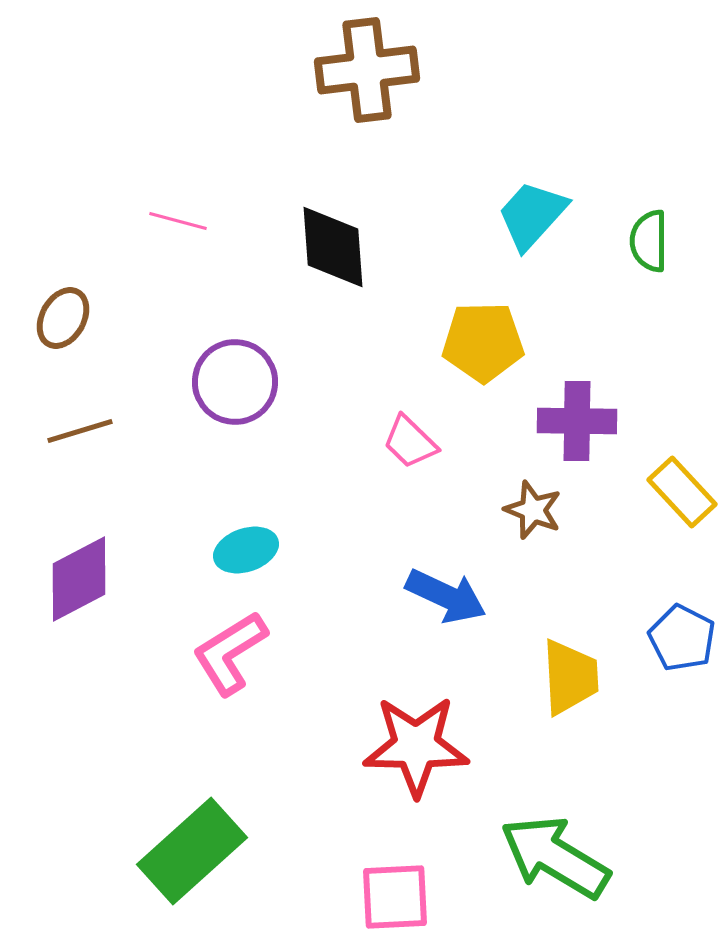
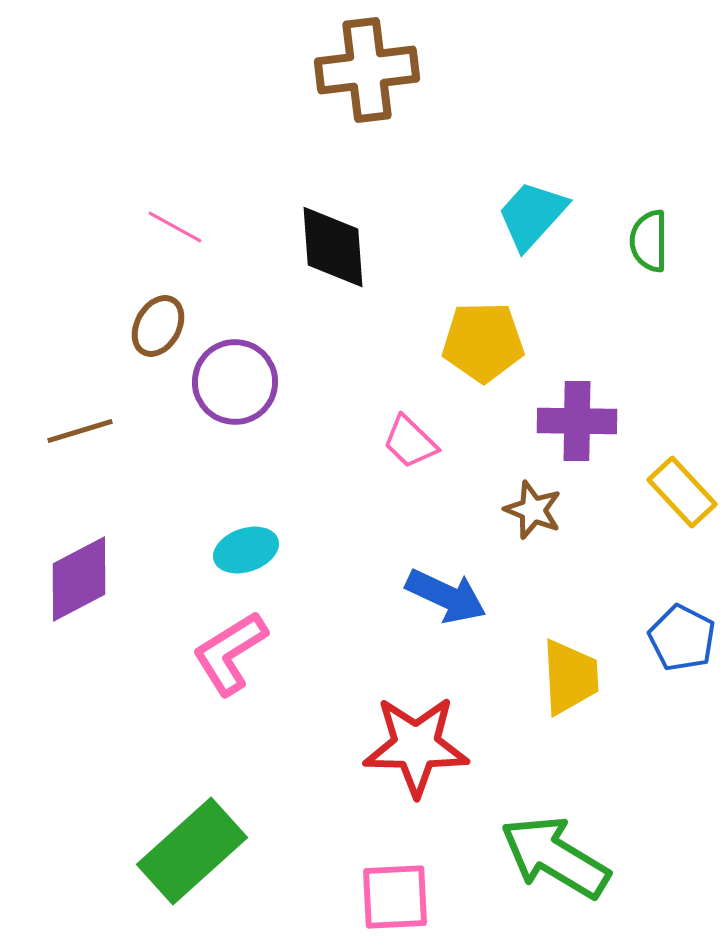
pink line: moved 3 px left, 6 px down; rotated 14 degrees clockwise
brown ellipse: moved 95 px right, 8 px down
